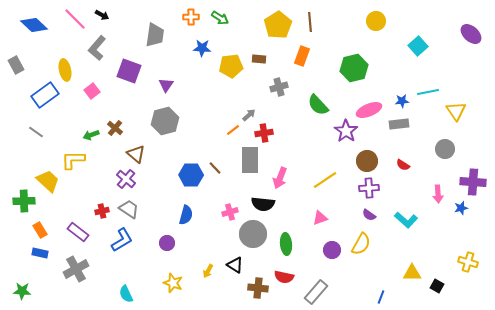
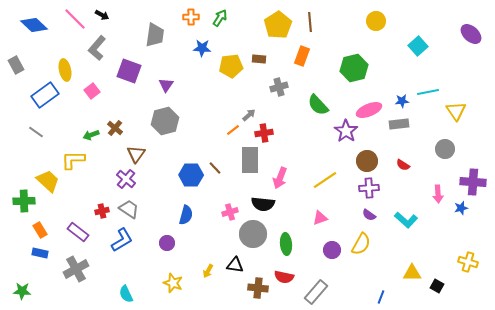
green arrow at (220, 18): rotated 90 degrees counterclockwise
brown triangle at (136, 154): rotated 24 degrees clockwise
black triangle at (235, 265): rotated 24 degrees counterclockwise
